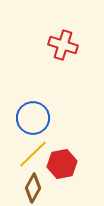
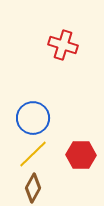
red hexagon: moved 19 px right, 9 px up; rotated 12 degrees clockwise
